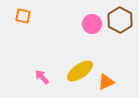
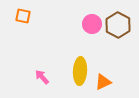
brown hexagon: moved 2 px left, 5 px down
yellow ellipse: rotated 52 degrees counterclockwise
orange triangle: moved 3 px left
